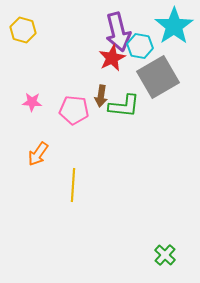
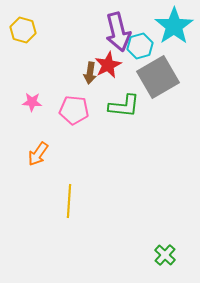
cyan hexagon: rotated 25 degrees counterclockwise
red star: moved 4 px left, 7 px down
brown arrow: moved 11 px left, 23 px up
yellow line: moved 4 px left, 16 px down
